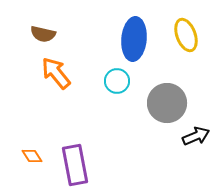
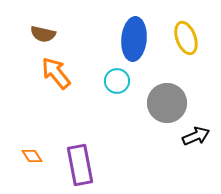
yellow ellipse: moved 3 px down
purple rectangle: moved 5 px right
